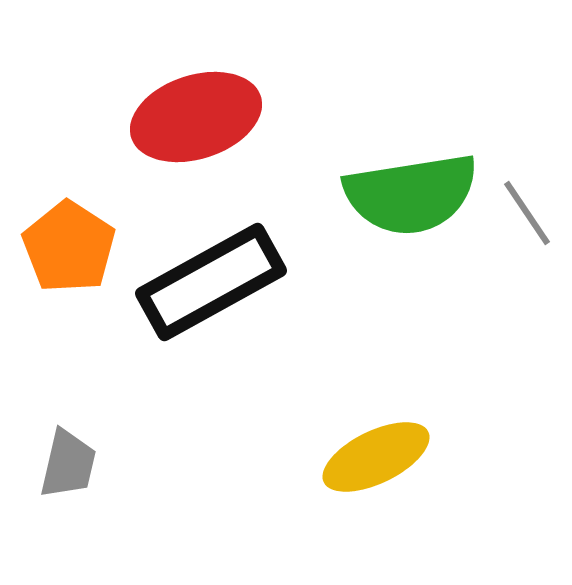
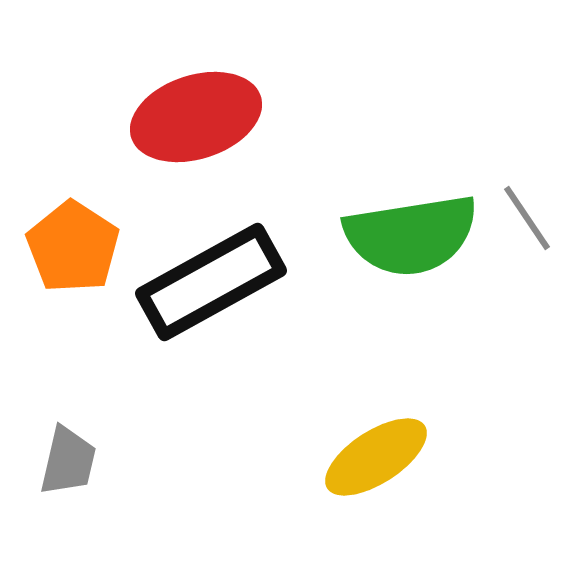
green semicircle: moved 41 px down
gray line: moved 5 px down
orange pentagon: moved 4 px right
yellow ellipse: rotated 7 degrees counterclockwise
gray trapezoid: moved 3 px up
